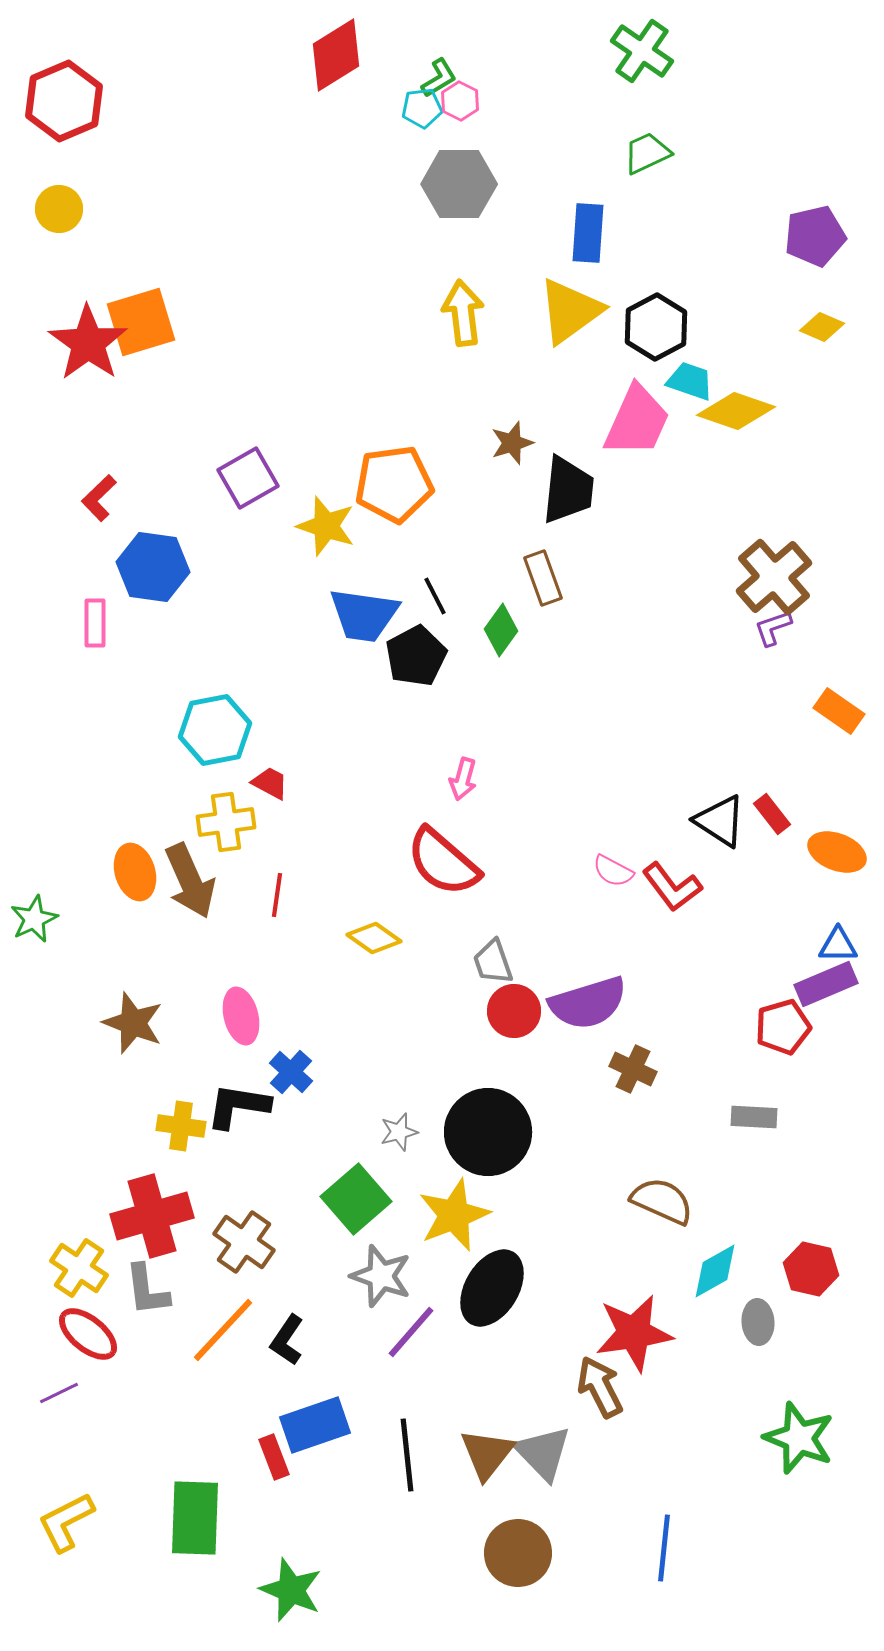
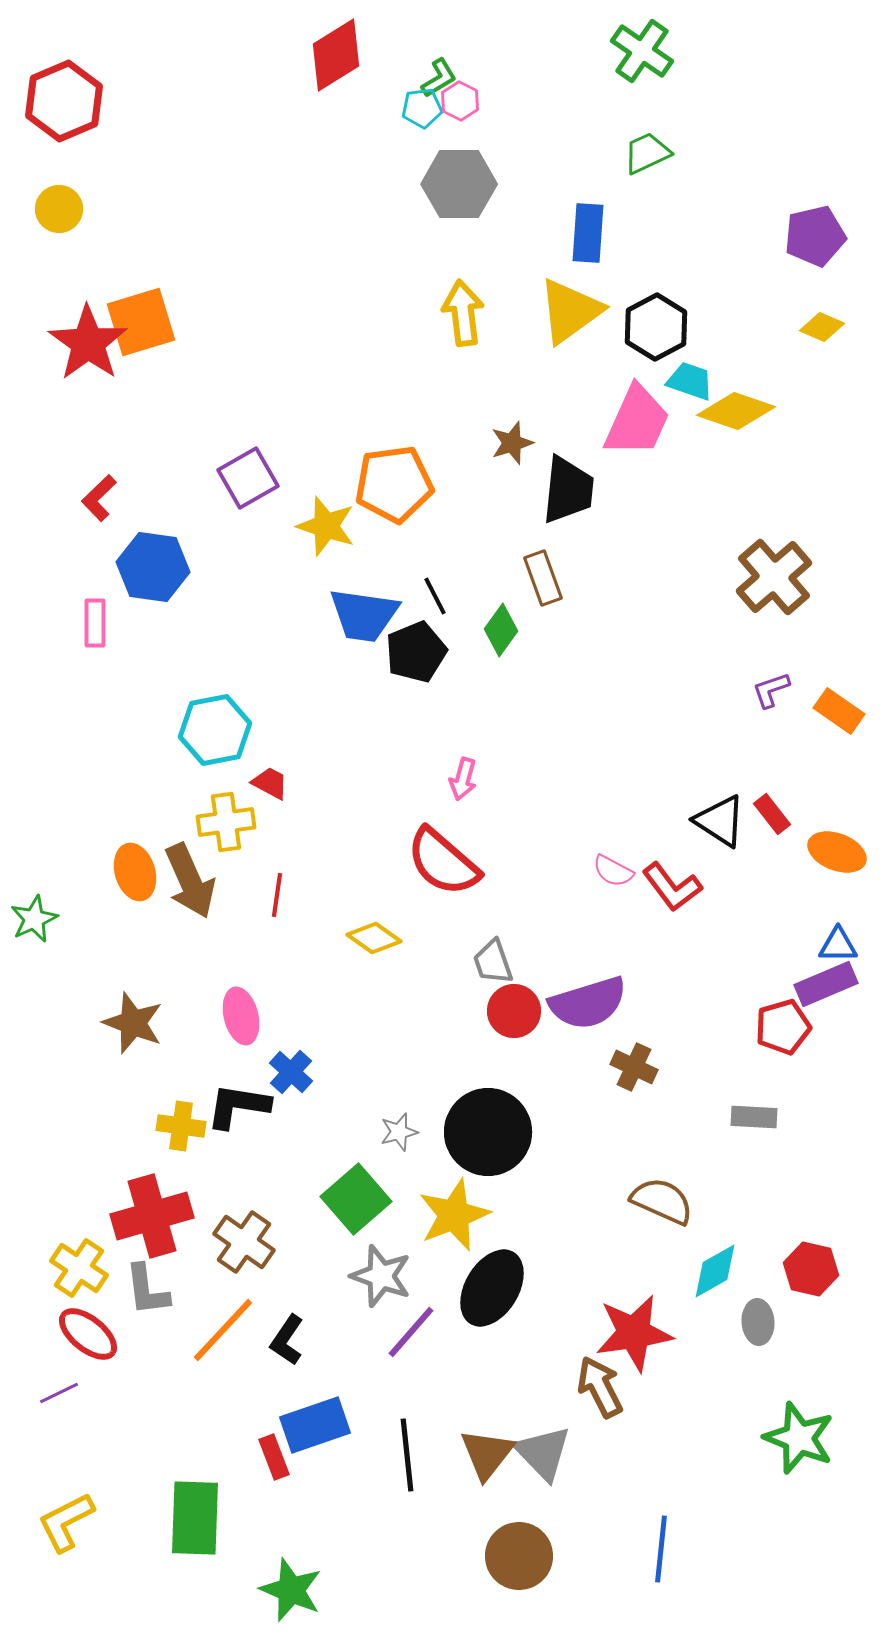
purple L-shape at (773, 628): moved 2 px left, 62 px down
black pentagon at (416, 656): moved 4 px up; rotated 6 degrees clockwise
brown cross at (633, 1069): moved 1 px right, 2 px up
blue line at (664, 1548): moved 3 px left, 1 px down
brown circle at (518, 1553): moved 1 px right, 3 px down
